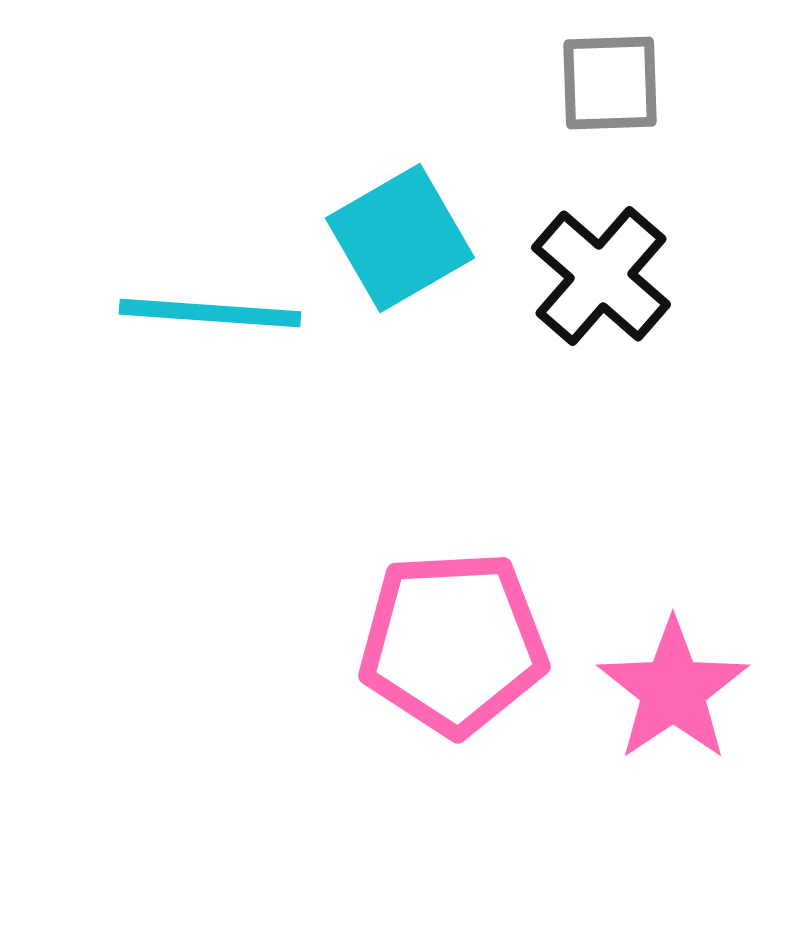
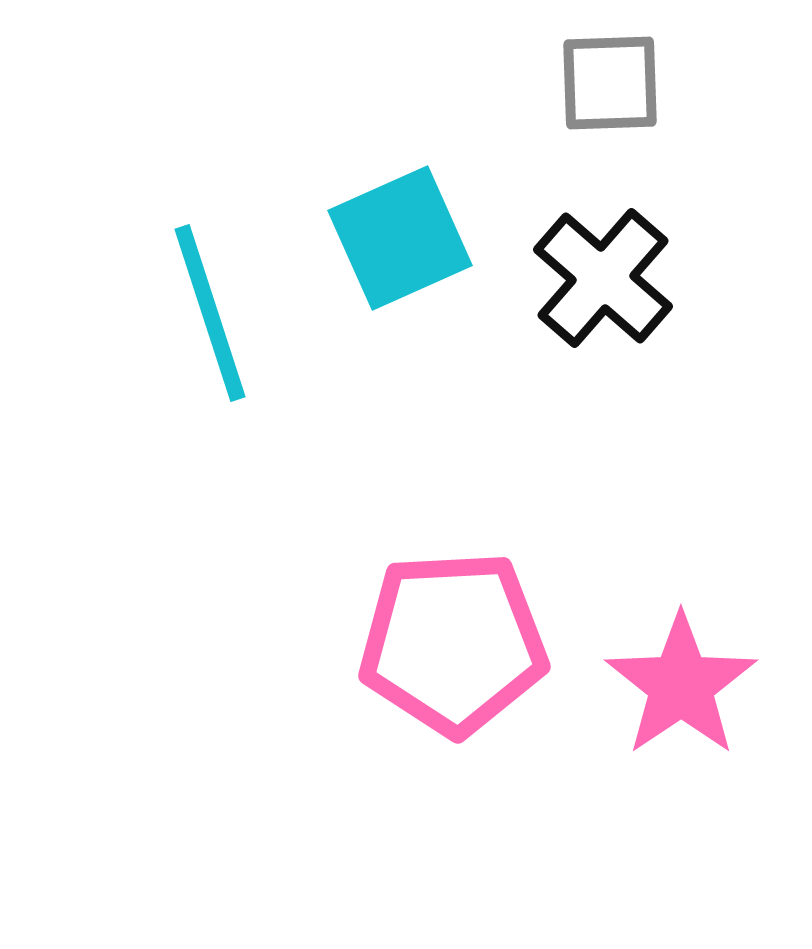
cyan square: rotated 6 degrees clockwise
black cross: moved 2 px right, 2 px down
cyan line: rotated 68 degrees clockwise
pink star: moved 8 px right, 5 px up
